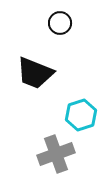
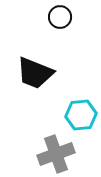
black circle: moved 6 px up
cyan hexagon: rotated 12 degrees clockwise
